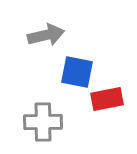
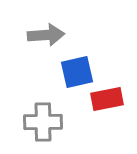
gray arrow: rotated 9 degrees clockwise
blue square: rotated 24 degrees counterclockwise
